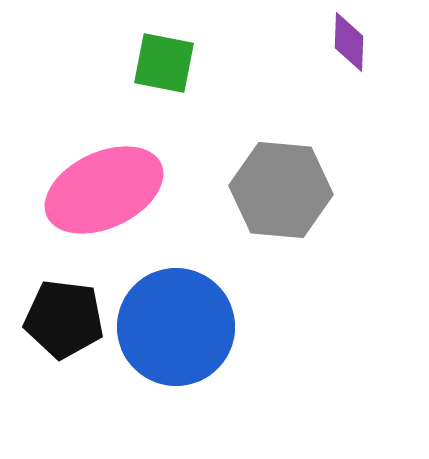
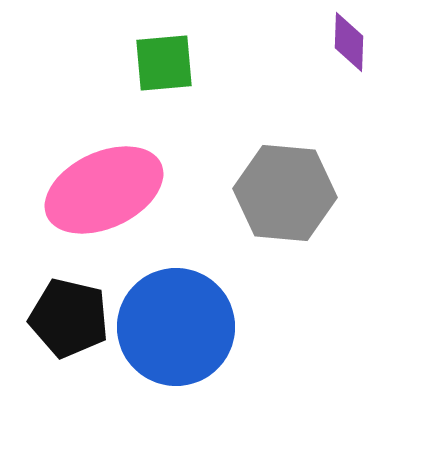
green square: rotated 16 degrees counterclockwise
gray hexagon: moved 4 px right, 3 px down
black pentagon: moved 5 px right, 1 px up; rotated 6 degrees clockwise
